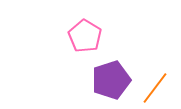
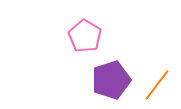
orange line: moved 2 px right, 3 px up
